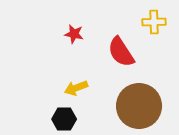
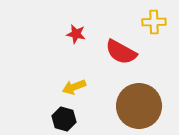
red star: moved 2 px right
red semicircle: rotated 28 degrees counterclockwise
yellow arrow: moved 2 px left, 1 px up
black hexagon: rotated 15 degrees clockwise
